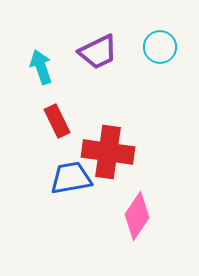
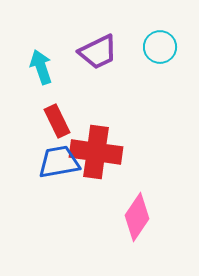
red cross: moved 12 px left
blue trapezoid: moved 12 px left, 16 px up
pink diamond: moved 1 px down
